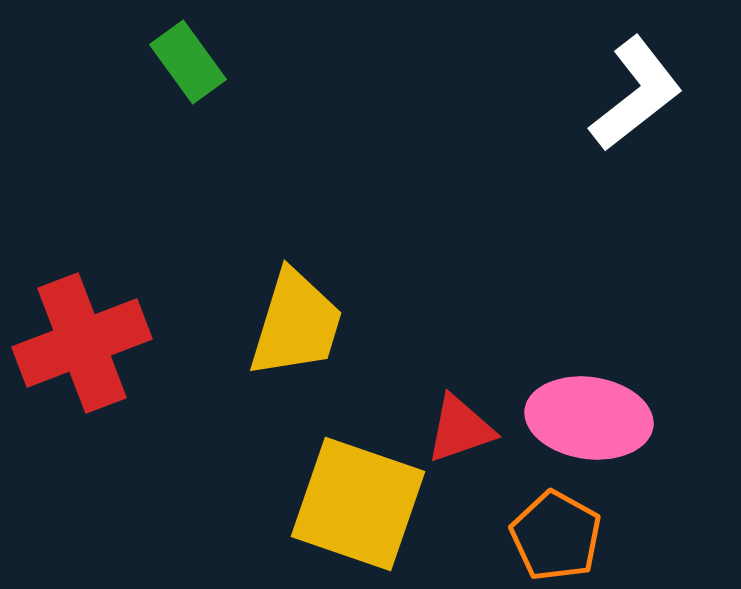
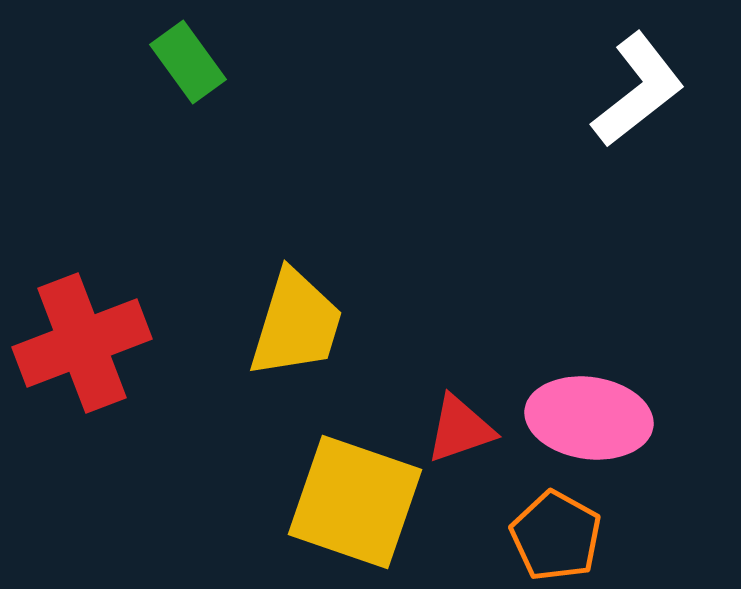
white L-shape: moved 2 px right, 4 px up
yellow square: moved 3 px left, 2 px up
